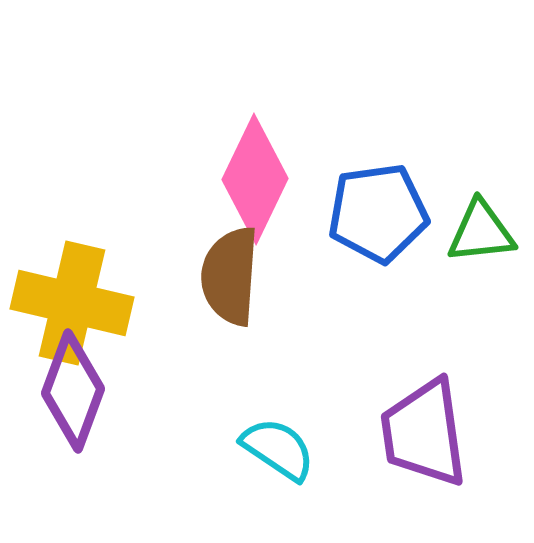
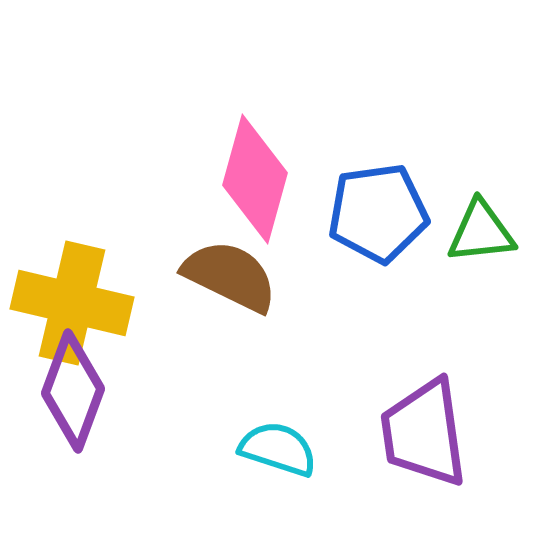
pink diamond: rotated 10 degrees counterclockwise
brown semicircle: rotated 112 degrees clockwise
cyan semicircle: rotated 16 degrees counterclockwise
